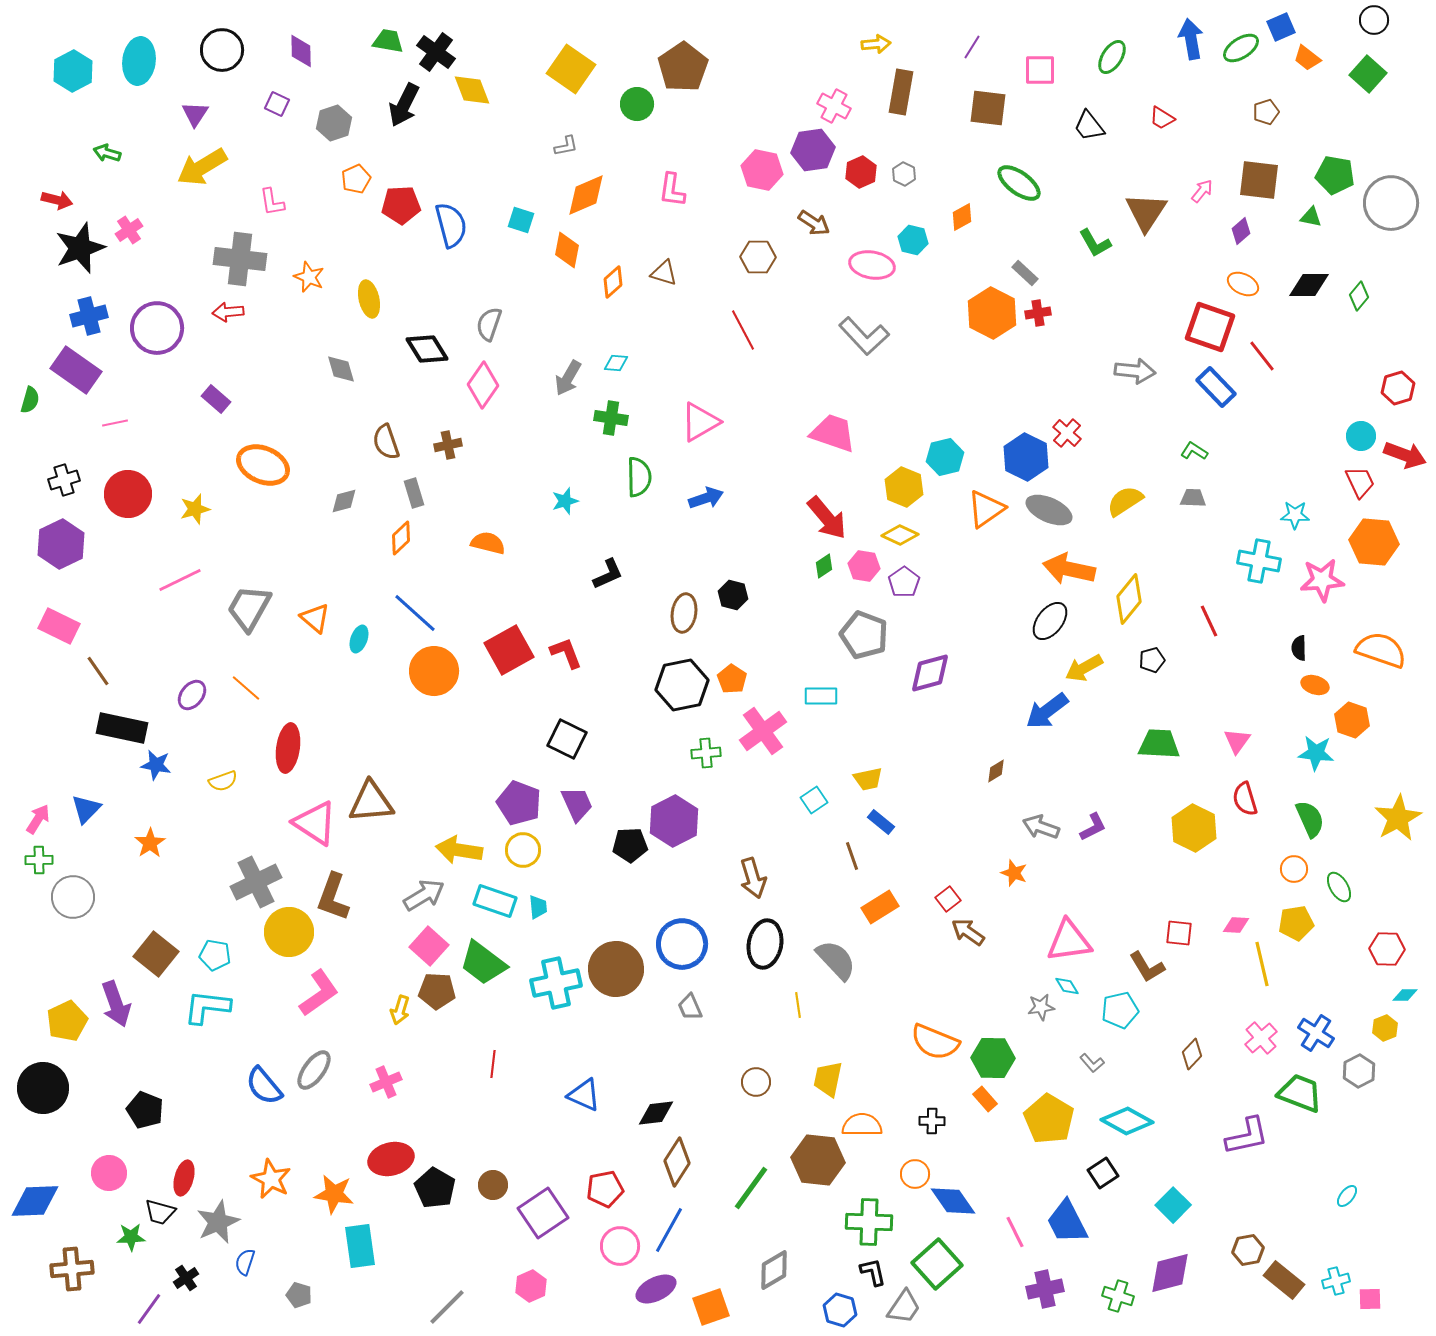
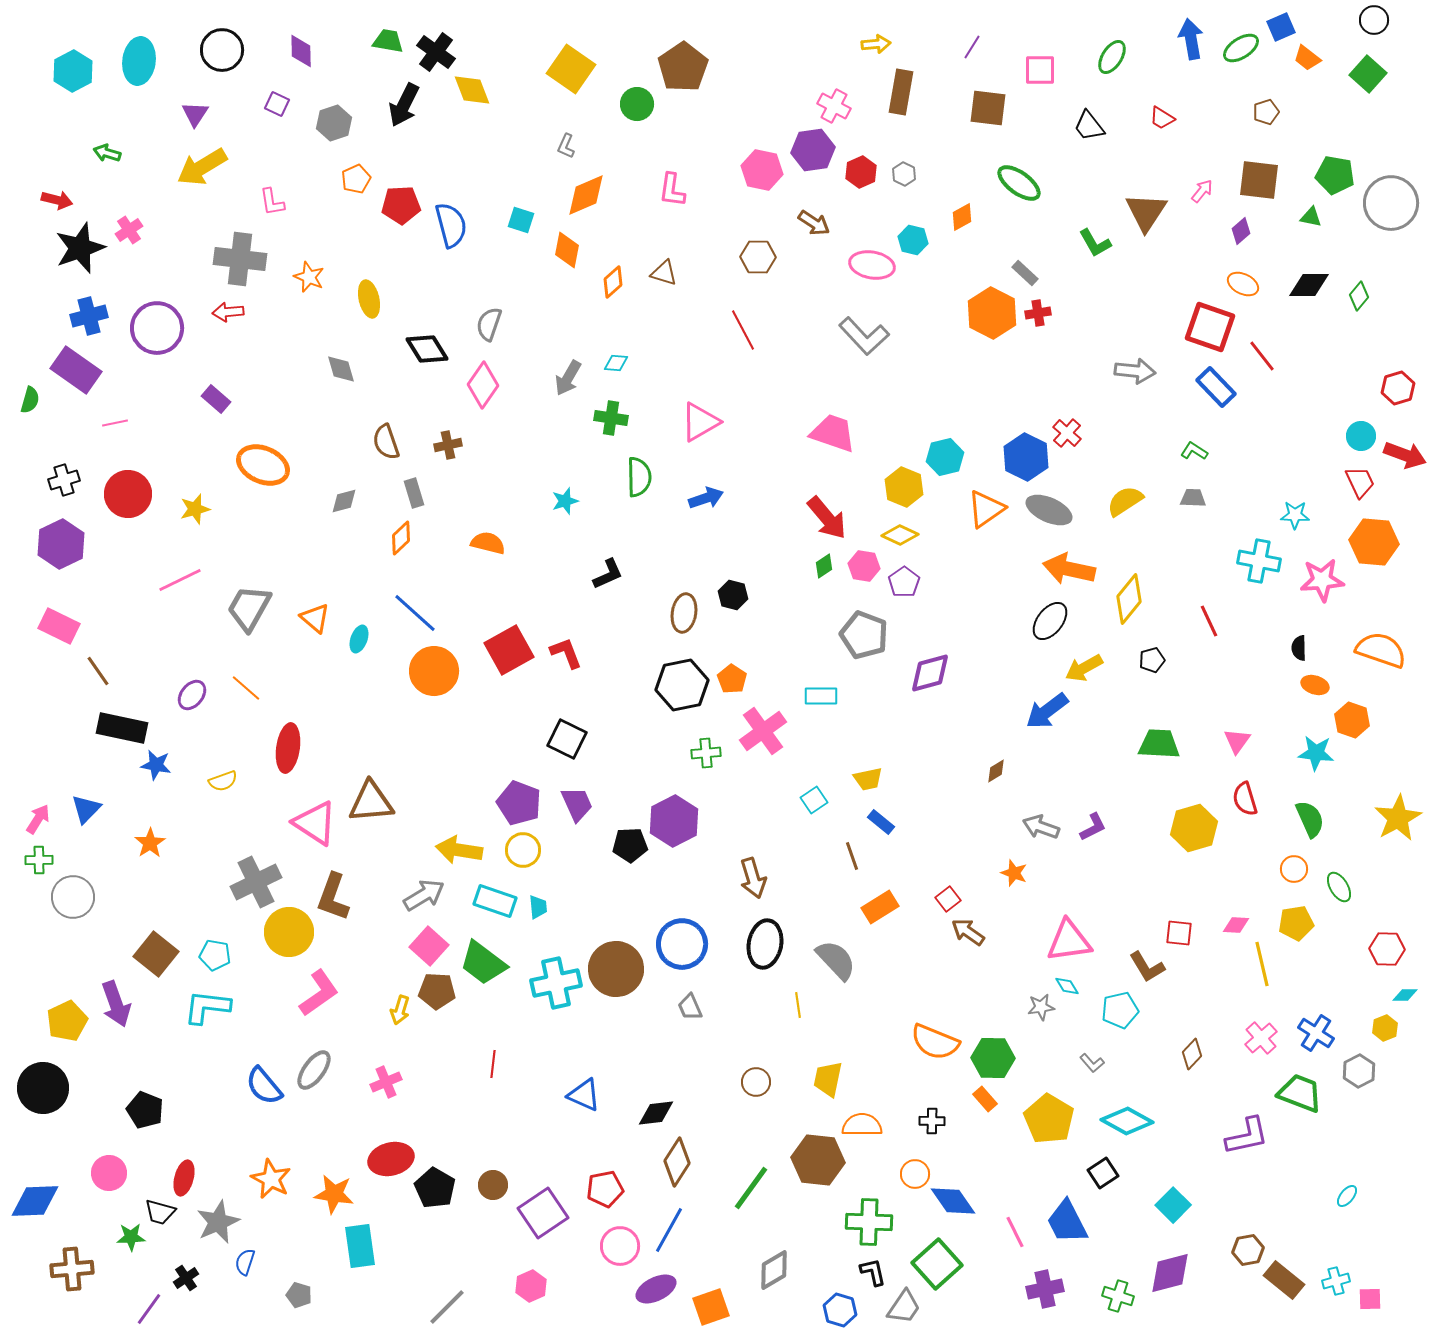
gray L-shape at (566, 146): rotated 125 degrees clockwise
yellow hexagon at (1194, 828): rotated 18 degrees clockwise
